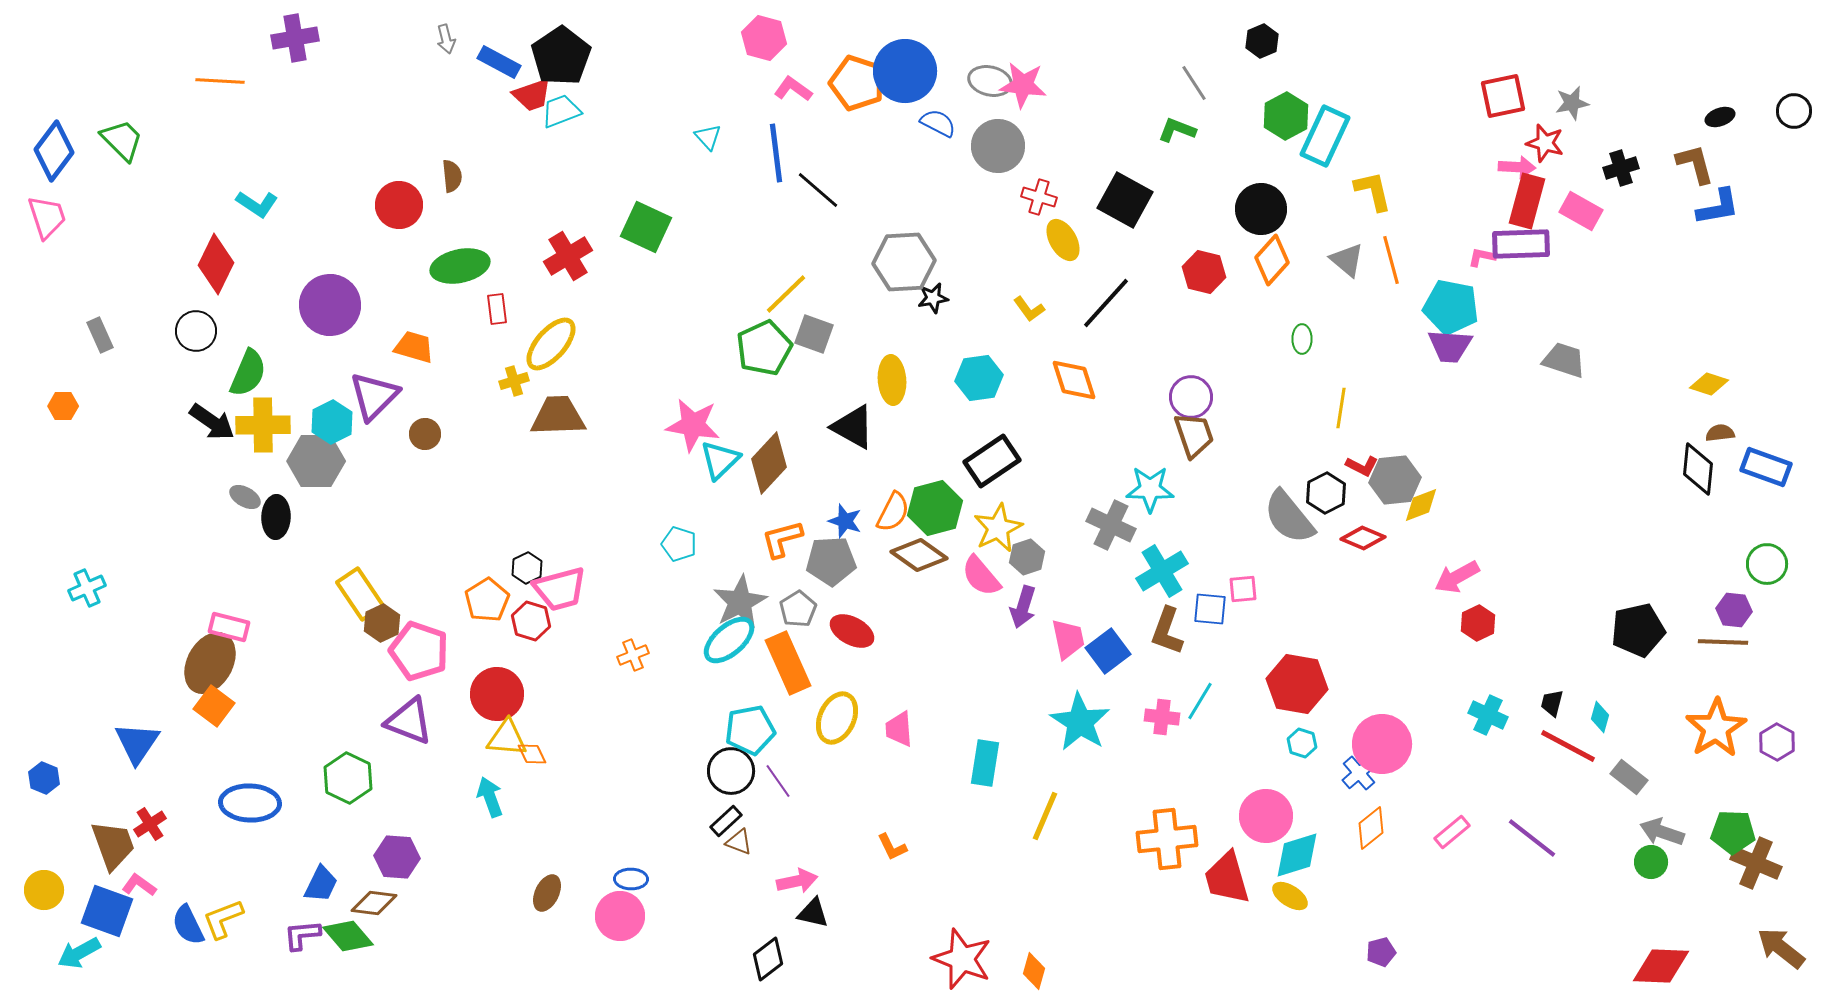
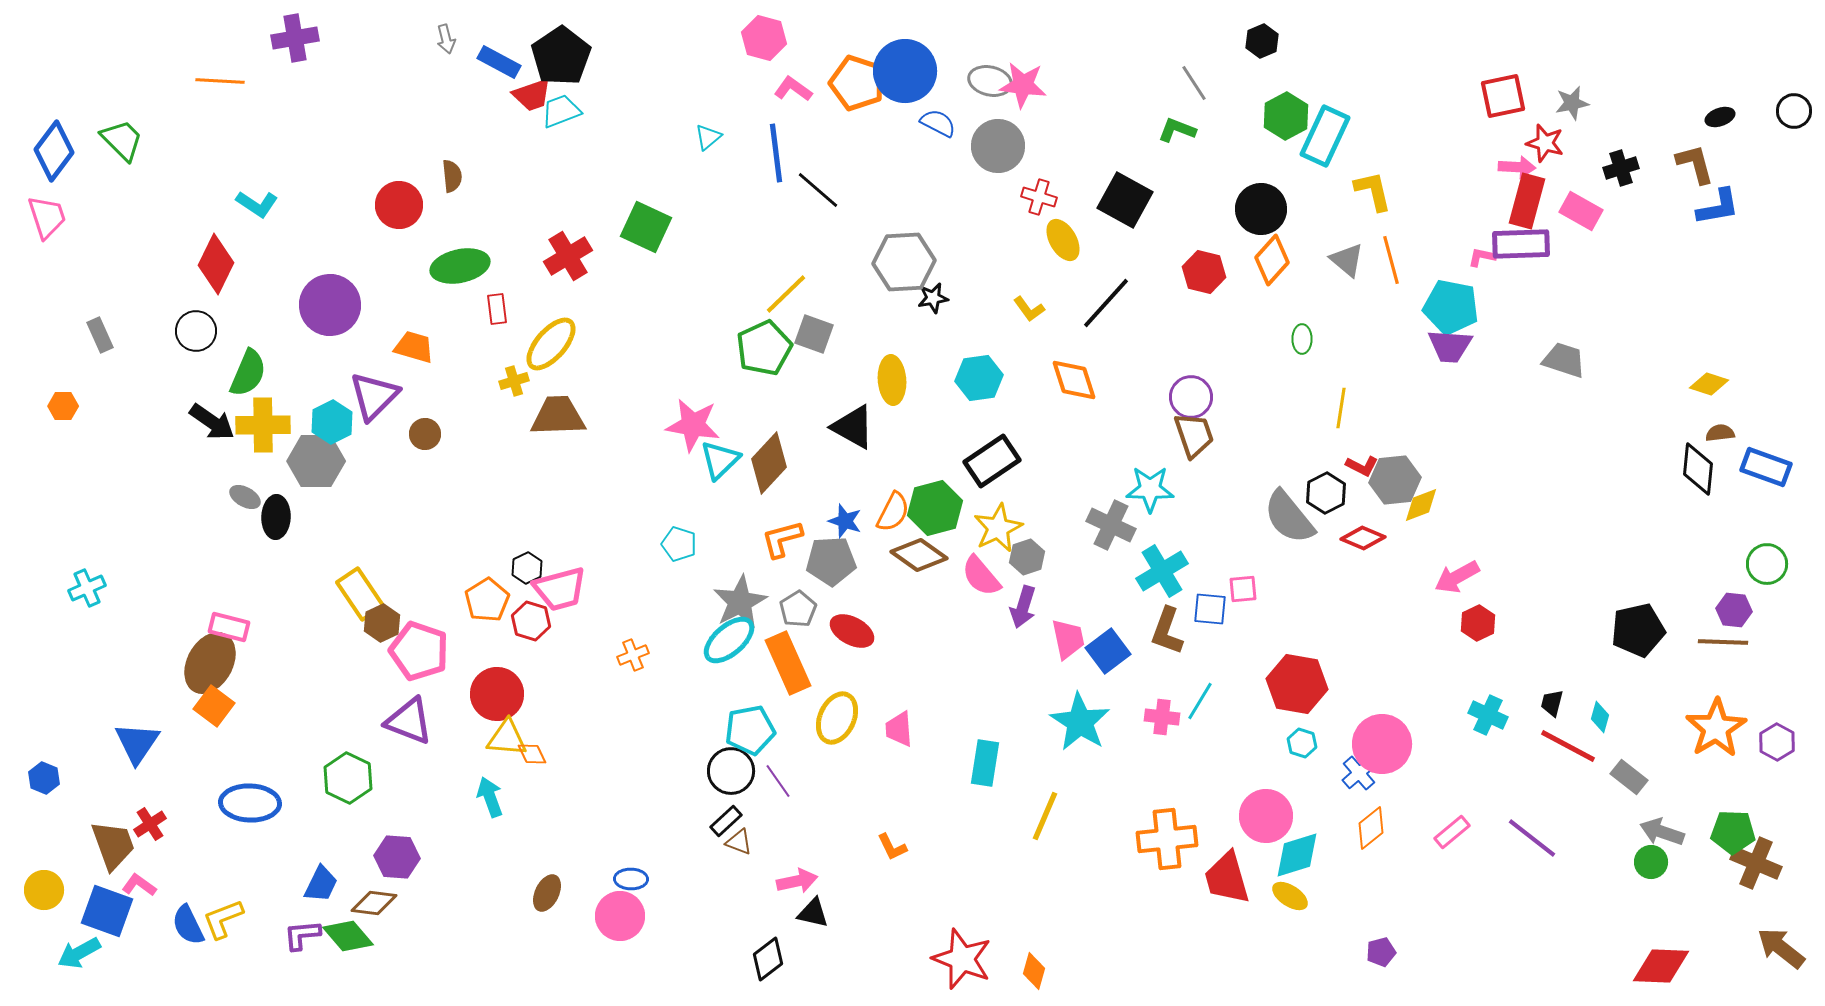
cyan triangle at (708, 137): rotated 32 degrees clockwise
